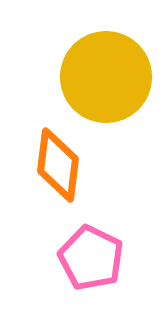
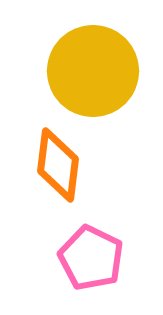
yellow circle: moved 13 px left, 6 px up
